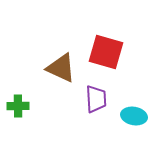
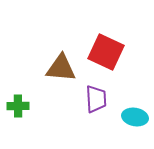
red square: rotated 9 degrees clockwise
brown triangle: rotated 20 degrees counterclockwise
cyan ellipse: moved 1 px right, 1 px down
